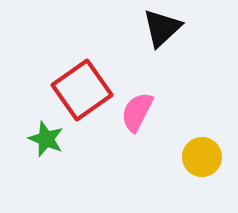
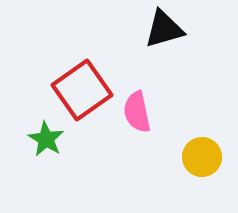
black triangle: moved 2 px right, 1 px down; rotated 27 degrees clockwise
pink semicircle: rotated 39 degrees counterclockwise
green star: rotated 9 degrees clockwise
